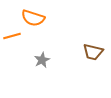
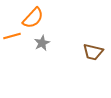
orange semicircle: rotated 65 degrees counterclockwise
gray star: moved 17 px up
